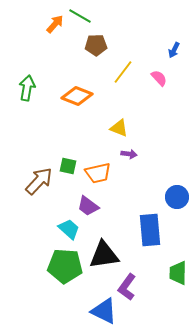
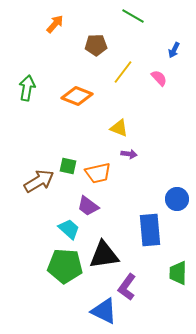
green line: moved 53 px right
brown arrow: rotated 16 degrees clockwise
blue circle: moved 2 px down
